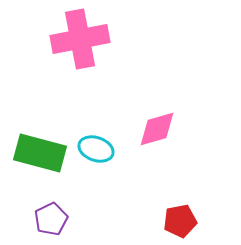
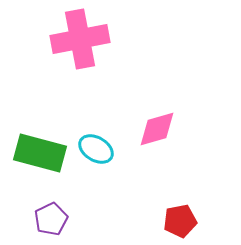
cyan ellipse: rotated 12 degrees clockwise
